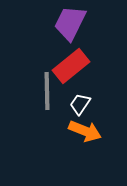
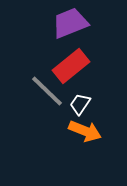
purple trapezoid: rotated 42 degrees clockwise
gray line: rotated 45 degrees counterclockwise
